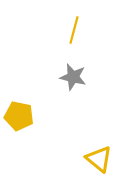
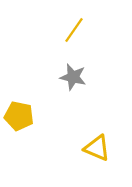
yellow line: rotated 20 degrees clockwise
yellow triangle: moved 2 px left, 11 px up; rotated 16 degrees counterclockwise
